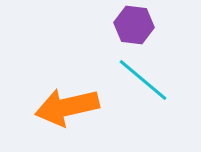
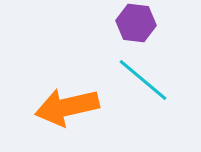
purple hexagon: moved 2 px right, 2 px up
